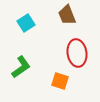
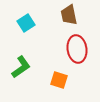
brown trapezoid: moved 2 px right; rotated 10 degrees clockwise
red ellipse: moved 4 px up
orange square: moved 1 px left, 1 px up
